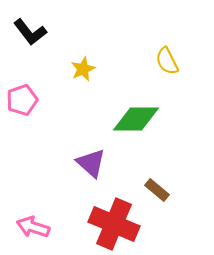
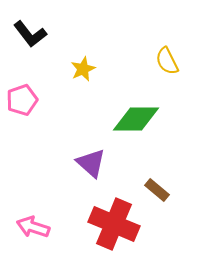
black L-shape: moved 2 px down
